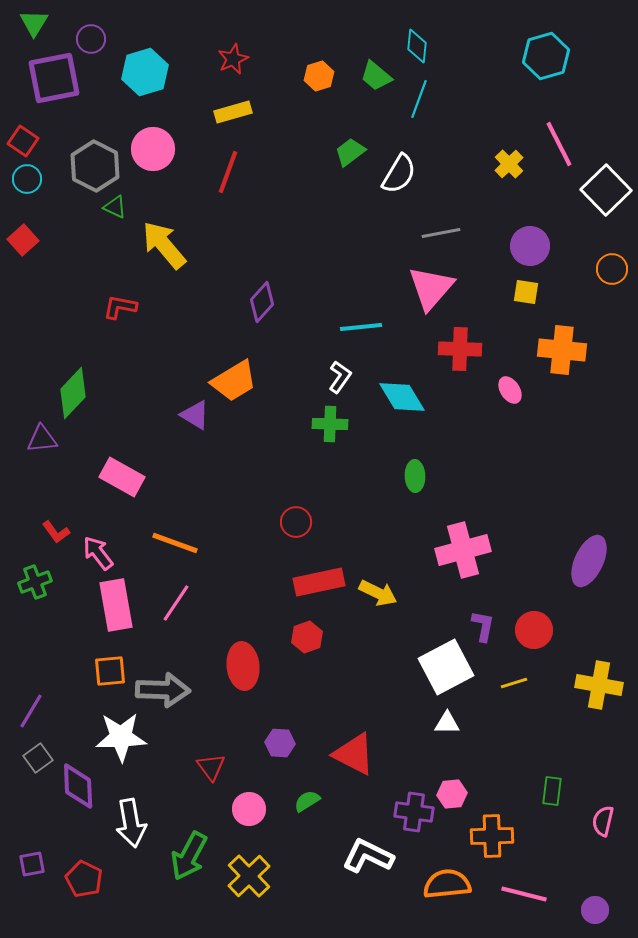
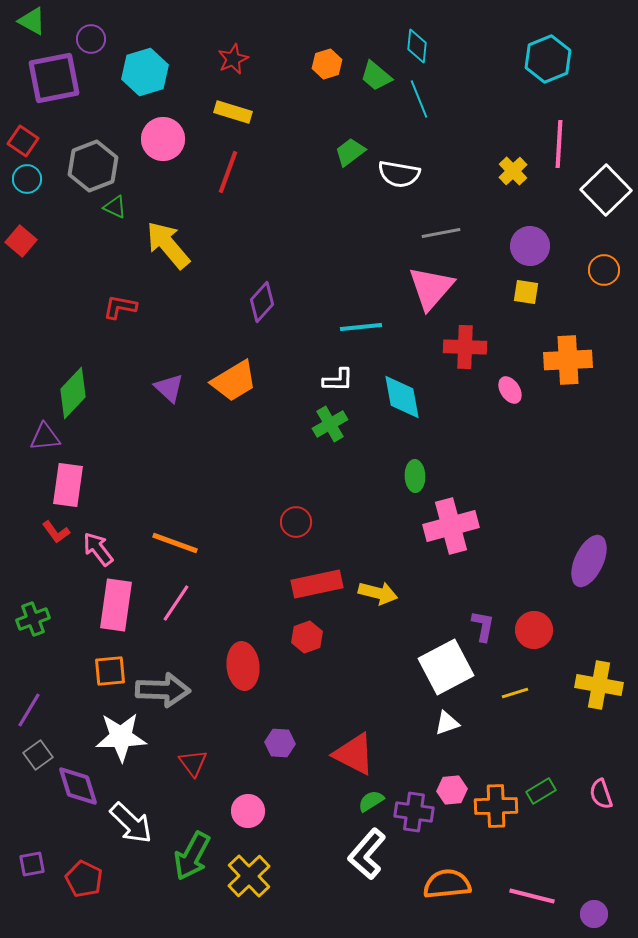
green triangle at (34, 23): moved 2 px left, 2 px up; rotated 32 degrees counterclockwise
cyan hexagon at (546, 56): moved 2 px right, 3 px down; rotated 6 degrees counterclockwise
orange hexagon at (319, 76): moved 8 px right, 12 px up
cyan line at (419, 99): rotated 42 degrees counterclockwise
yellow rectangle at (233, 112): rotated 33 degrees clockwise
pink line at (559, 144): rotated 30 degrees clockwise
pink circle at (153, 149): moved 10 px right, 10 px up
yellow cross at (509, 164): moved 4 px right, 7 px down
gray hexagon at (95, 166): moved 2 px left; rotated 12 degrees clockwise
white semicircle at (399, 174): rotated 69 degrees clockwise
red square at (23, 240): moved 2 px left, 1 px down; rotated 8 degrees counterclockwise
yellow arrow at (164, 245): moved 4 px right
orange circle at (612, 269): moved 8 px left, 1 px down
red cross at (460, 349): moved 5 px right, 2 px up
orange cross at (562, 350): moved 6 px right, 10 px down; rotated 9 degrees counterclockwise
white L-shape at (340, 377): moved 2 px left, 3 px down; rotated 56 degrees clockwise
cyan diamond at (402, 397): rotated 21 degrees clockwise
purple triangle at (195, 415): moved 26 px left, 27 px up; rotated 12 degrees clockwise
green cross at (330, 424): rotated 32 degrees counterclockwise
purple triangle at (42, 439): moved 3 px right, 2 px up
pink rectangle at (122, 477): moved 54 px left, 8 px down; rotated 69 degrees clockwise
pink cross at (463, 550): moved 12 px left, 24 px up
pink arrow at (98, 553): moved 4 px up
green cross at (35, 582): moved 2 px left, 37 px down
red rectangle at (319, 582): moved 2 px left, 2 px down
yellow arrow at (378, 593): rotated 12 degrees counterclockwise
pink rectangle at (116, 605): rotated 18 degrees clockwise
yellow line at (514, 683): moved 1 px right, 10 px down
purple line at (31, 711): moved 2 px left, 1 px up
white triangle at (447, 723): rotated 20 degrees counterclockwise
gray square at (38, 758): moved 3 px up
red triangle at (211, 767): moved 18 px left, 4 px up
purple diamond at (78, 786): rotated 15 degrees counterclockwise
green rectangle at (552, 791): moved 11 px left; rotated 52 degrees clockwise
pink hexagon at (452, 794): moved 4 px up
green semicircle at (307, 801): moved 64 px right
pink circle at (249, 809): moved 1 px left, 2 px down
pink semicircle at (603, 821): moved 2 px left, 27 px up; rotated 32 degrees counterclockwise
white arrow at (131, 823): rotated 36 degrees counterclockwise
orange cross at (492, 836): moved 4 px right, 30 px up
green arrow at (189, 856): moved 3 px right
white L-shape at (368, 856): moved 1 px left, 2 px up; rotated 75 degrees counterclockwise
pink line at (524, 894): moved 8 px right, 2 px down
purple circle at (595, 910): moved 1 px left, 4 px down
